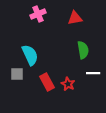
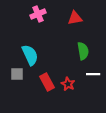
green semicircle: moved 1 px down
white line: moved 1 px down
